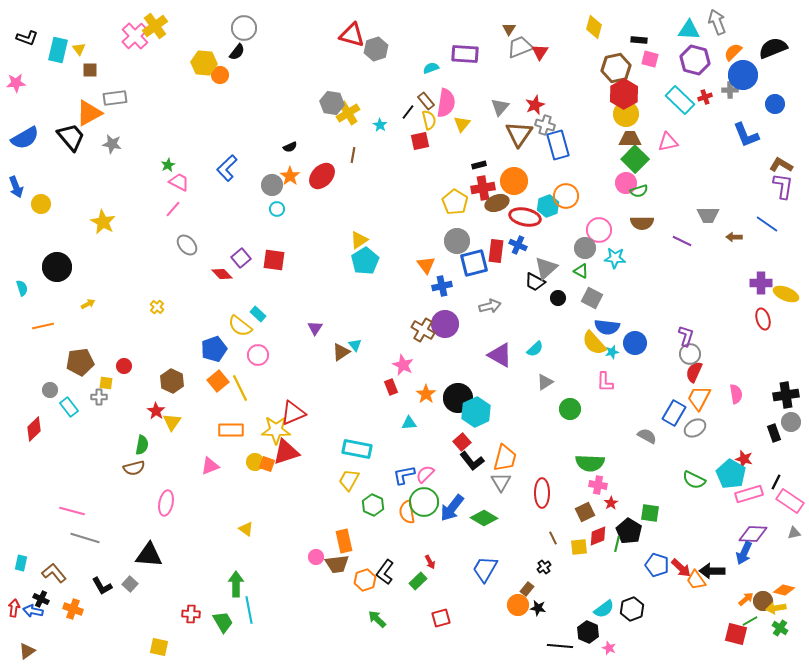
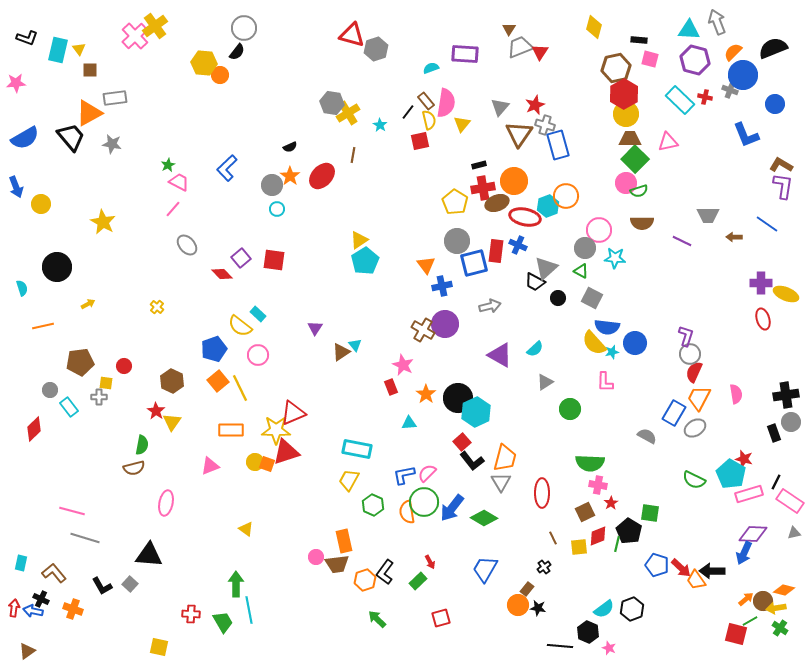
gray cross at (730, 90): rotated 21 degrees clockwise
red cross at (705, 97): rotated 32 degrees clockwise
pink semicircle at (425, 474): moved 2 px right, 1 px up
